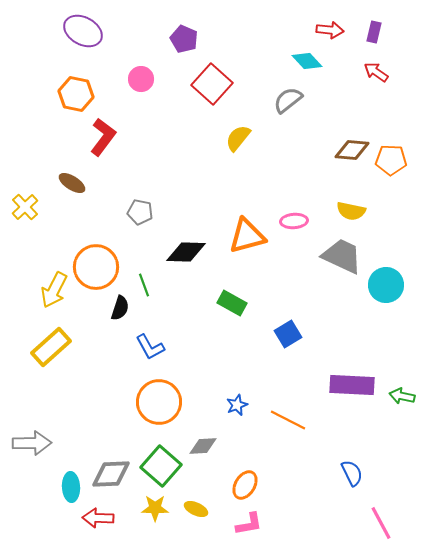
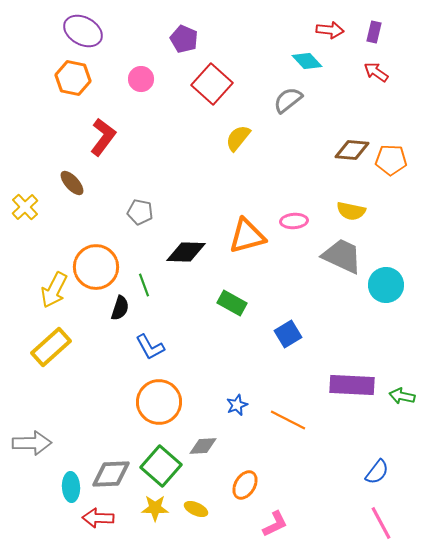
orange hexagon at (76, 94): moved 3 px left, 16 px up
brown ellipse at (72, 183): rotated 16 degrees clockwise
blue semicircle at (352, 473): moved 25 px right, 1 px up; rotated 64 degrees clockwise
pink L-shape at (249, 524): moved 26 px right; rotated 16 degrees counterclockwise
